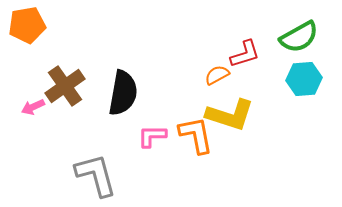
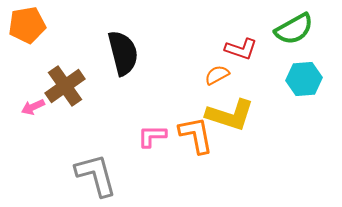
green semicircle: moved 5 px left, 8 px up
red L-shape: moved 4 px left, 5 px up; rotated 36 degrees clockwise
black semicircle: moved 40 px up; rotated 24 degrees counterclockwise
